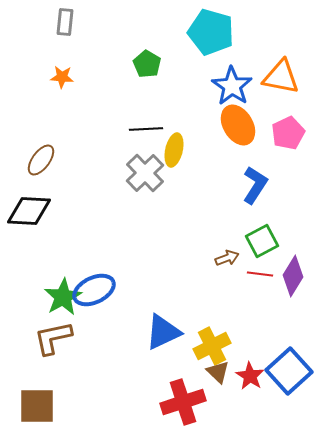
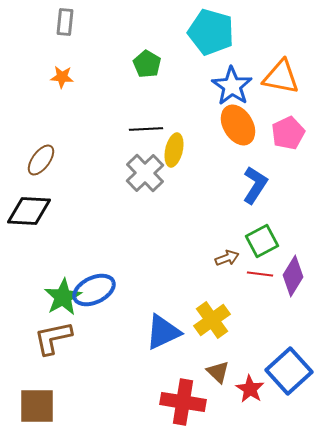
yellow cross: moved 26 px up; rotated 9 degrees counterclockwise
red star: moved 13 px down
red cross: rotated 27 degrees clockwise
